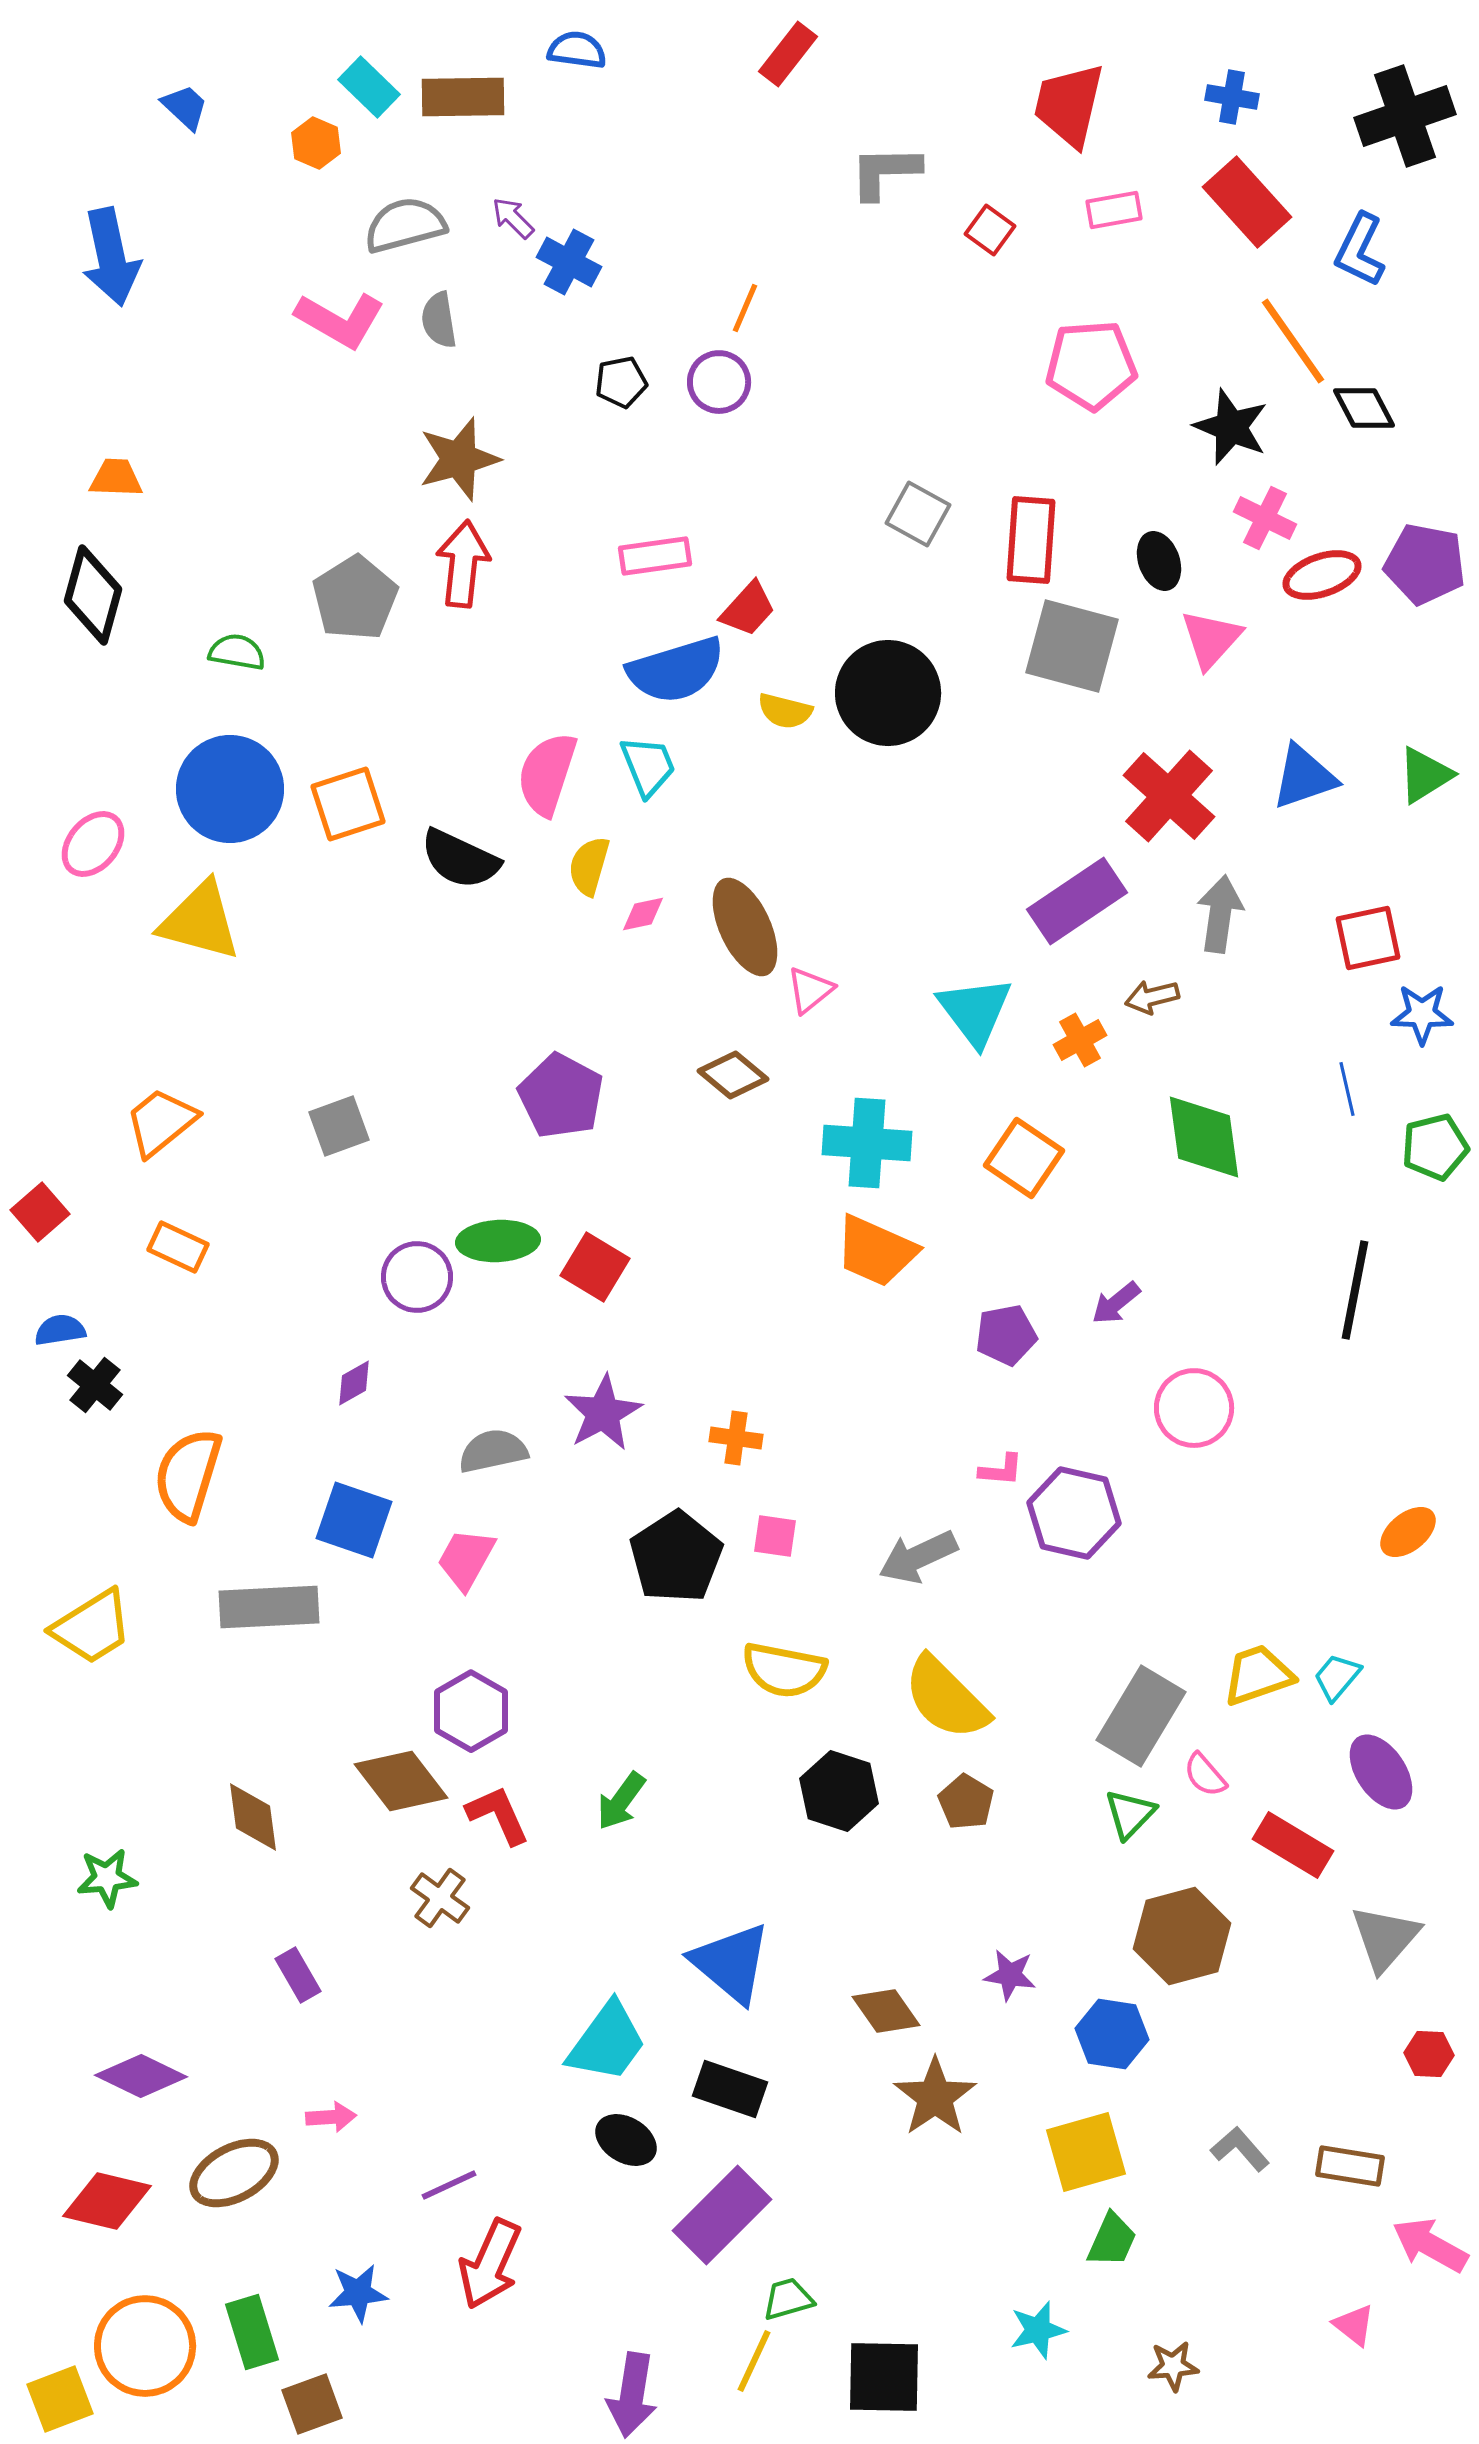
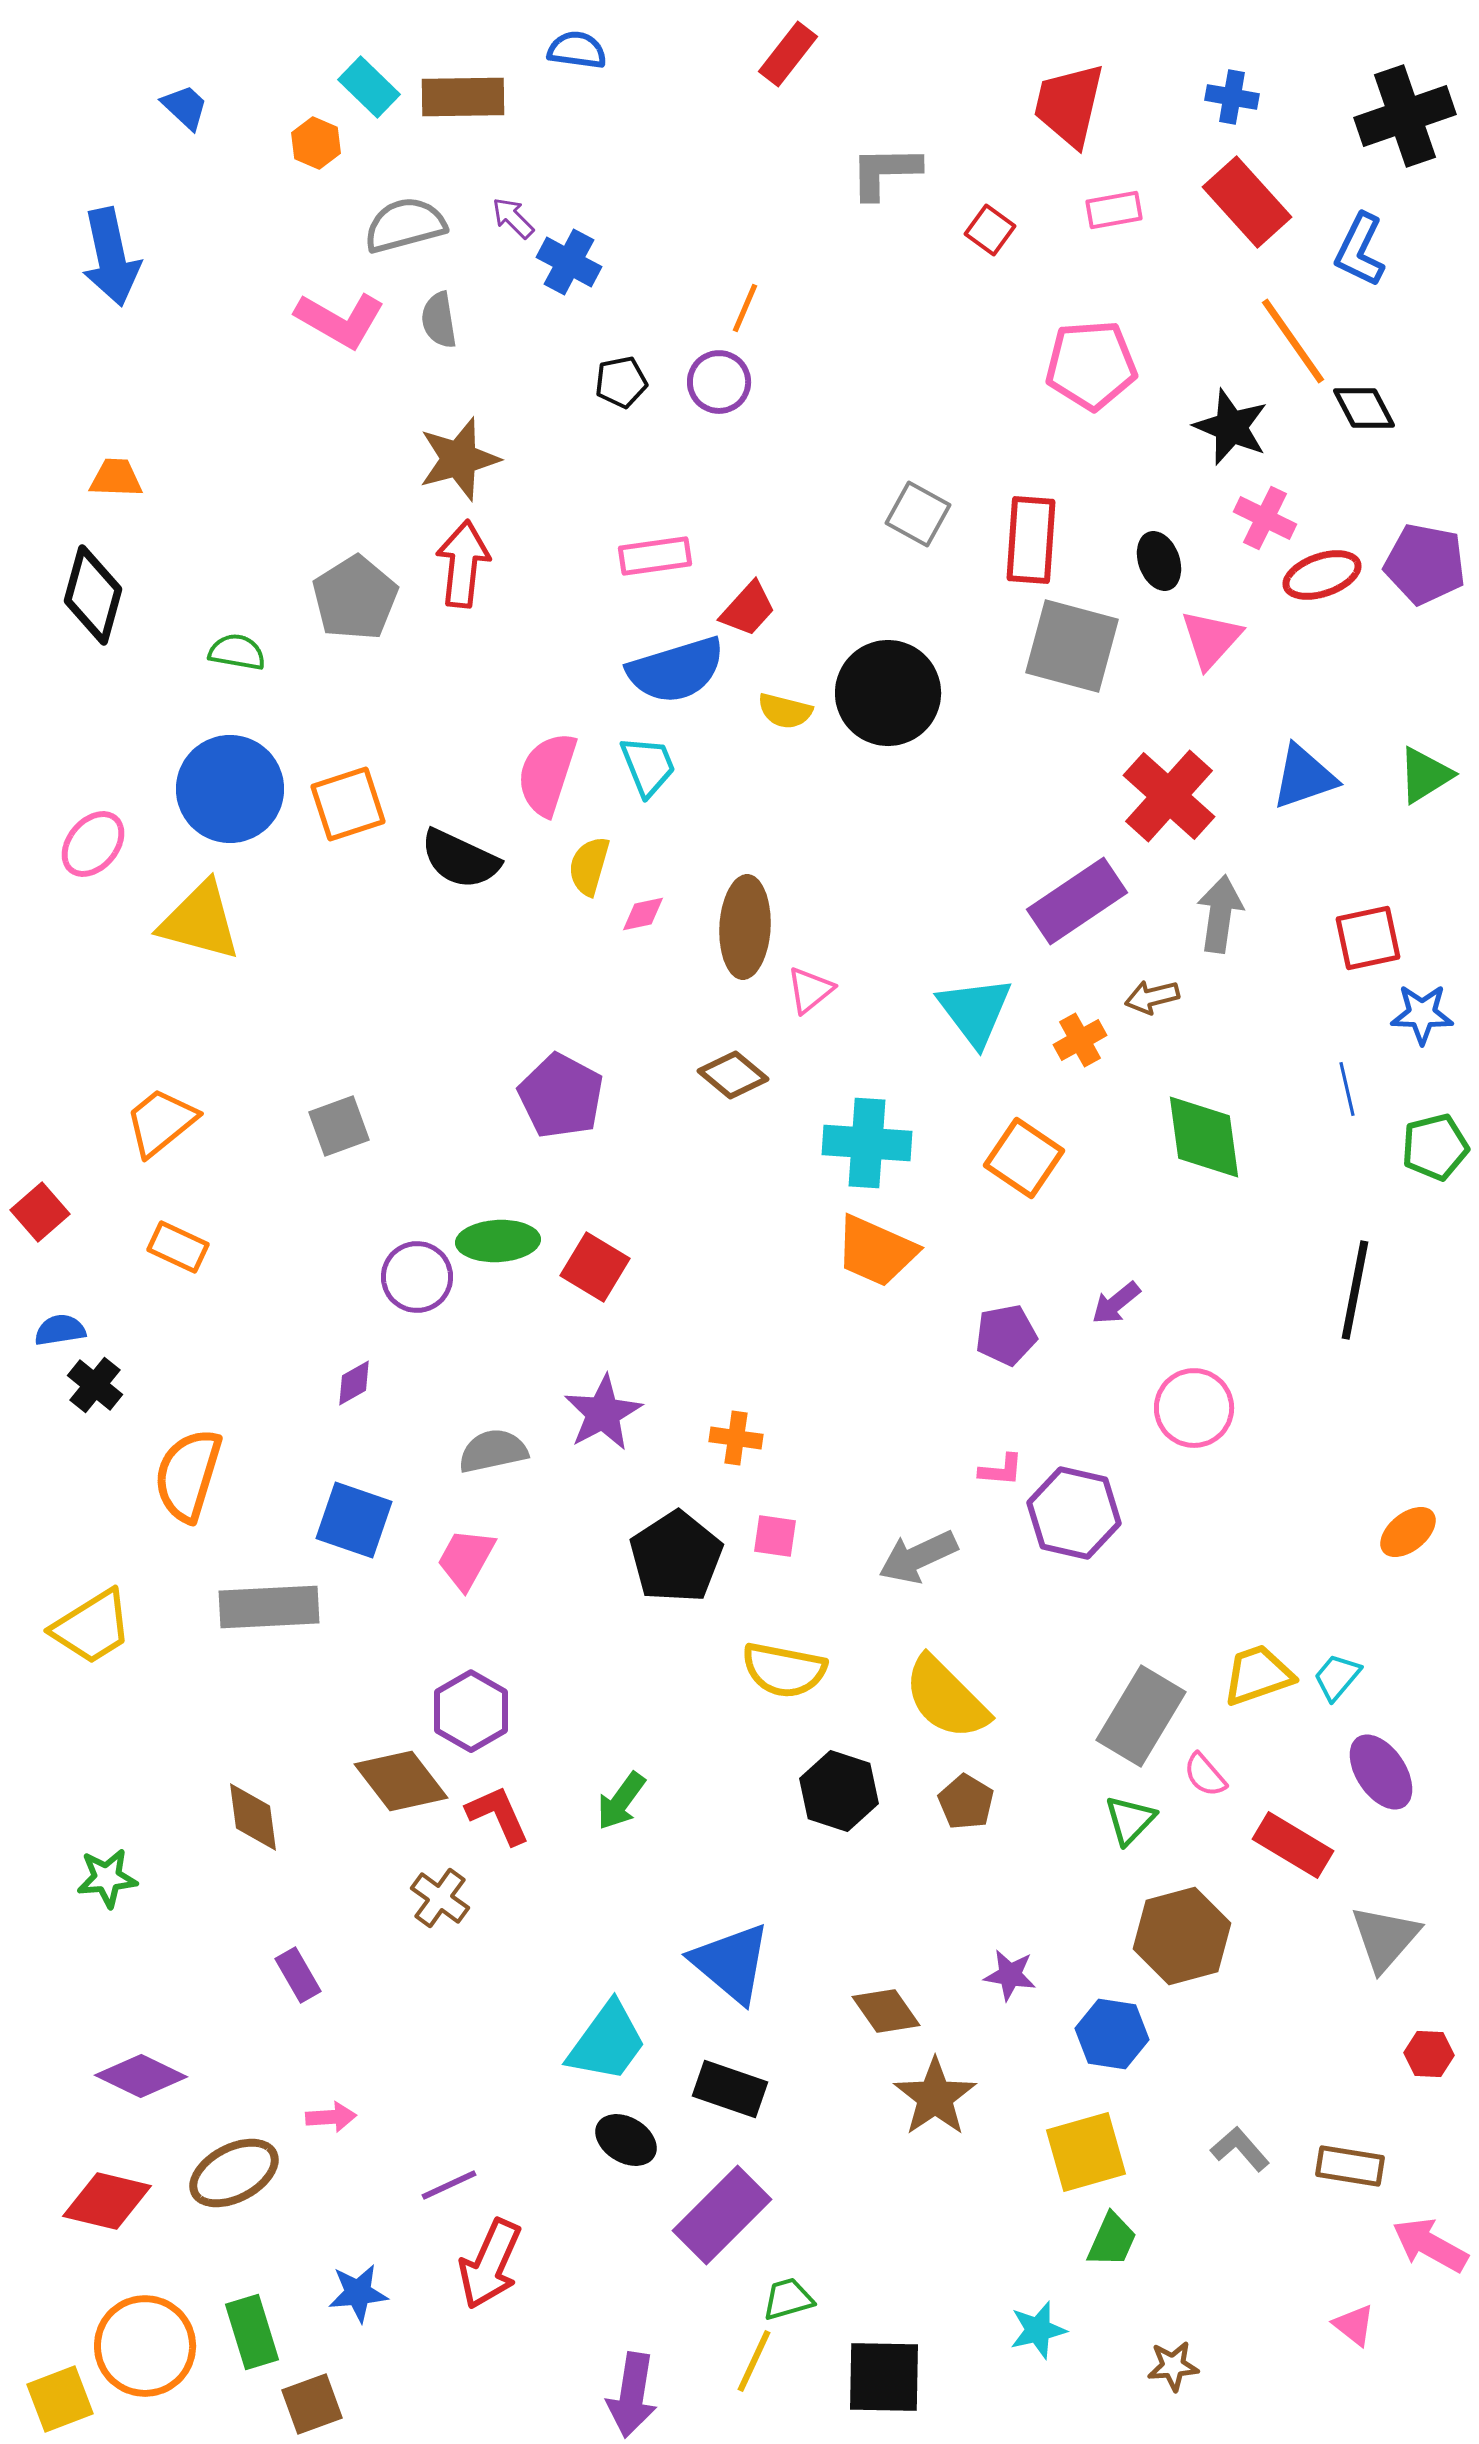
brown ellipse at (745, 927): rotated 28 degrees clockwise
green triangle at (1130, 1814): moved 6 px down
